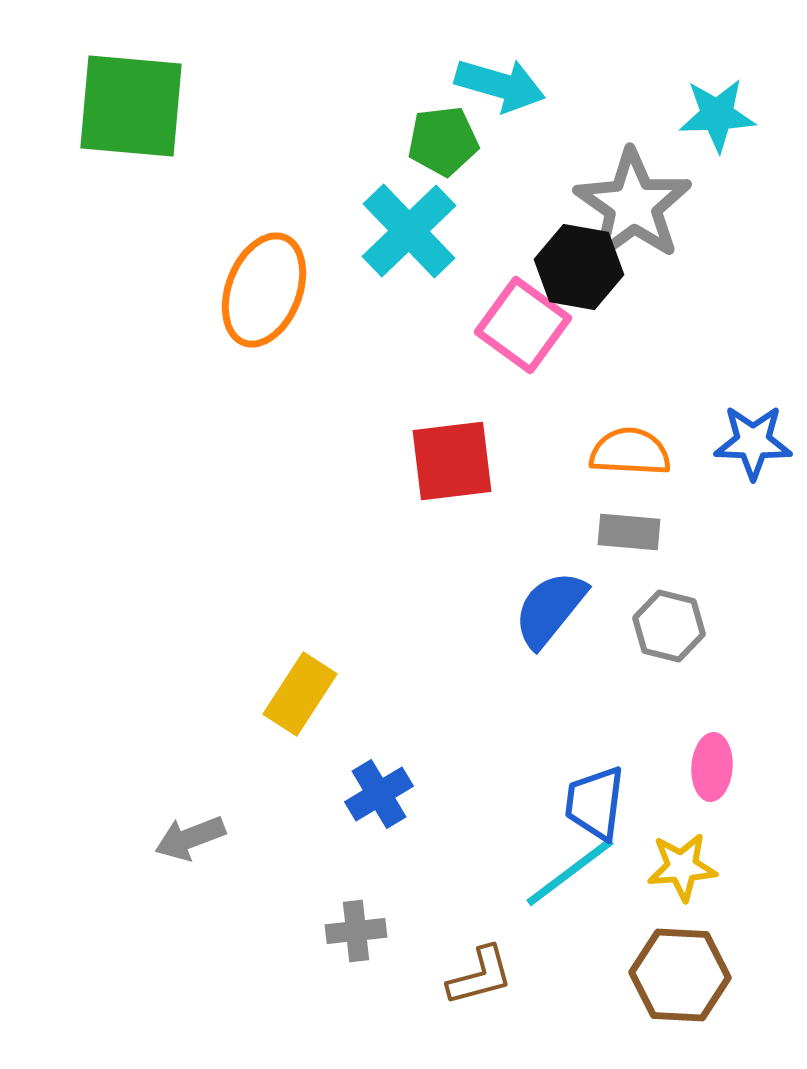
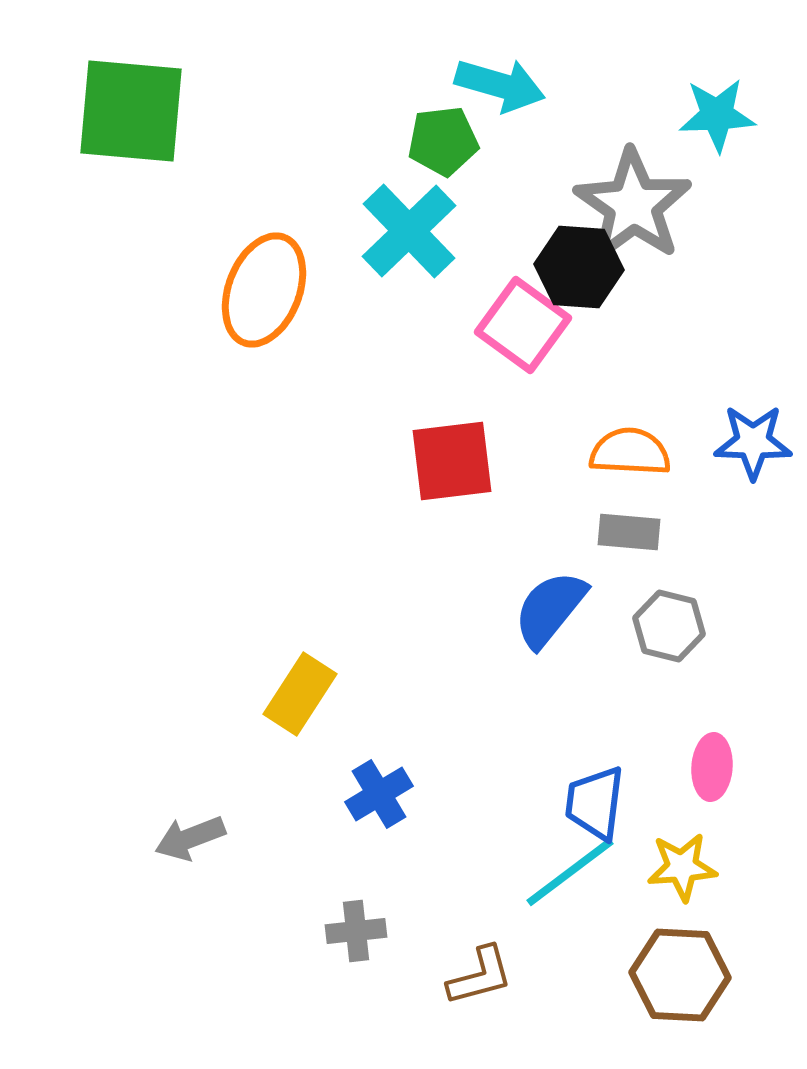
green square: moved 5 px down
black hexagon: rotated 6 degrees counterclockwise
